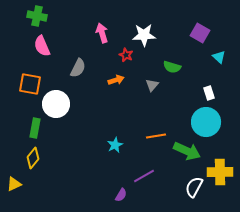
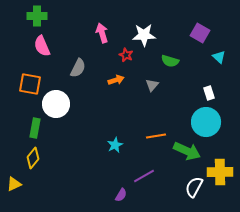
green cross: rotated 12 degrees counterclockwise
green semicircle: moved 2 px left, 6 px up
